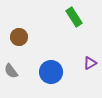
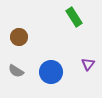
purple triangle: moved 2 px left, 1 px down; rotated 24 degrees counterclockwise
gray semicircle: moved 5 px right; rotated 21 degrees counterclockwise
